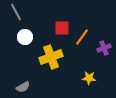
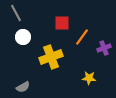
gray line: moved 1 px down
red square: moved 5 px up
white circle: moved 2 px left
